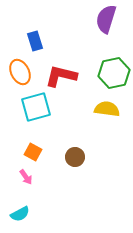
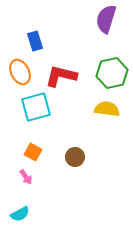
green hexagon: moved 2 px left
